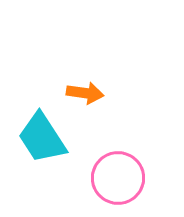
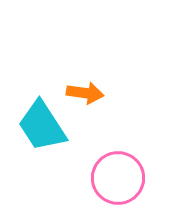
cyan trapezoid: moved 12 px up
